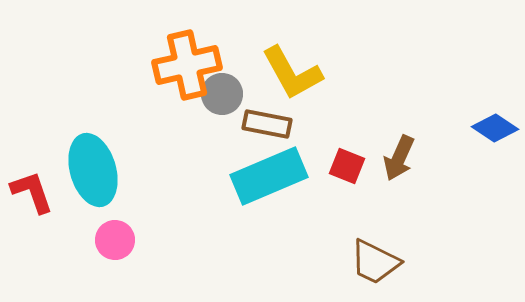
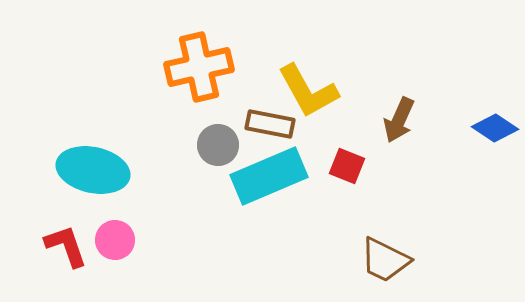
orange cross: moved 12 px right, 2 px down
yellow L-shape: moved 16 px right, 18 px down
gray circle: moved 4 px left, 51 px down
brown rectangle: moved 3 px right
brown arrow: moved 38 px up
cyan ellipse: rotated 62 degrees counterclockwise
red L-shape: moved 34 px right, 54 px down
brown trapezoid: moved 10 px right, 2 px up
